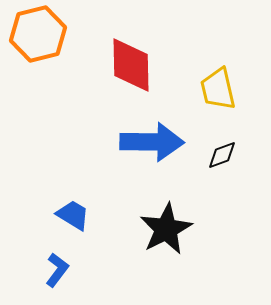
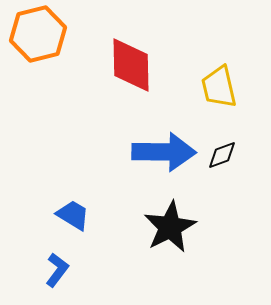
yellow trapezoid: moved 1 px right, 2 px up
blue arrow: moved 12 px right, 10 px down
black star: moved 4 px right, 2 px up
